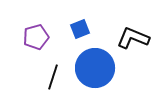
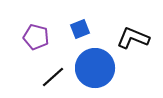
purple pentagon: rotated 30 degrees clockwise
black line: rotated 30 degrees clockwise
